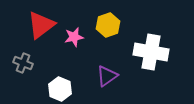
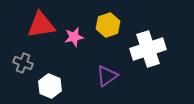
red triangle: rotated 28 degrees clockwise
white cross: moved 3 px left, 3 px up; rotated 28 degrees counterclockwise
white hexagon: moved 10 px left, 3 px up
